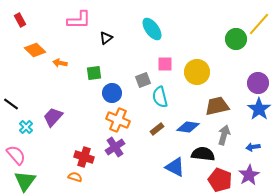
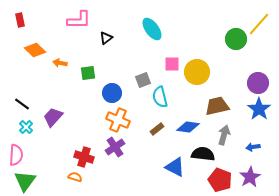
red rectangle: rotated 16 degrees clockwise
pink square: moved 7 px right
green square: moved 6 px left
black line: moved 11 px right
pink semicircle: rotated 45 degrees clockwise
purple star: moved 1 px right, 2 px down
